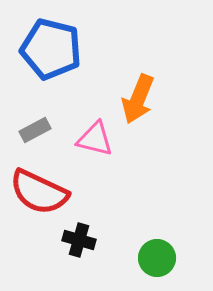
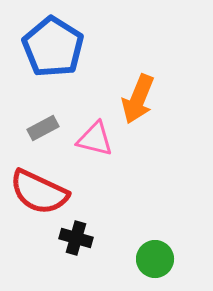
blue pentagon: moved 2 px right, 2 px up; rotated 18 degrees clockwise
gray rectangle: moved 8 px right, 2 px up
black cross: moved 3 px left, 2 px up
green circle: moved 2 px left, 1 px down
